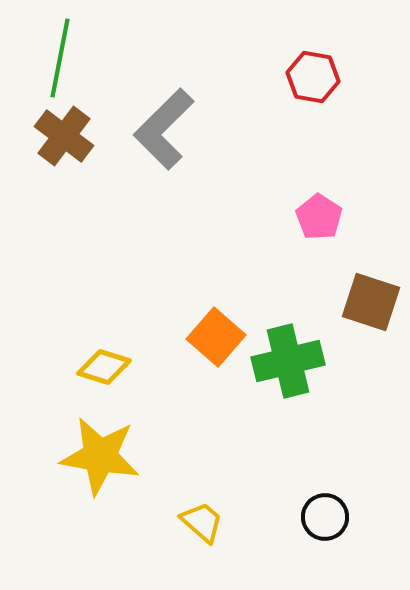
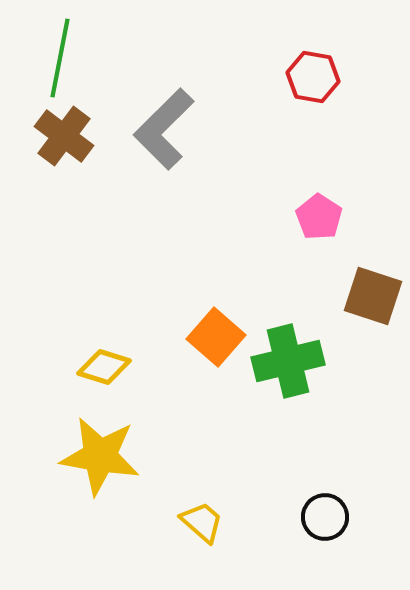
brown square: moved 2 px right, 6 px up
